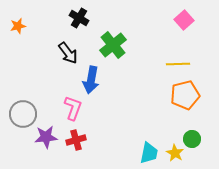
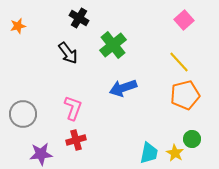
yellow line: moved 1 px right, 2 px up; rotated 50 degrees clockwise
blue arrow: moved 32 px right, 8 px down; rotated 60 degrees clockwise
purple star: moved 5 px left, 17 px down
